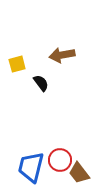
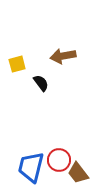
brown arrow: moved 1 px right, 1 px down
red circle: moved 1 px left
brown trapezoid: moved 1 px left
